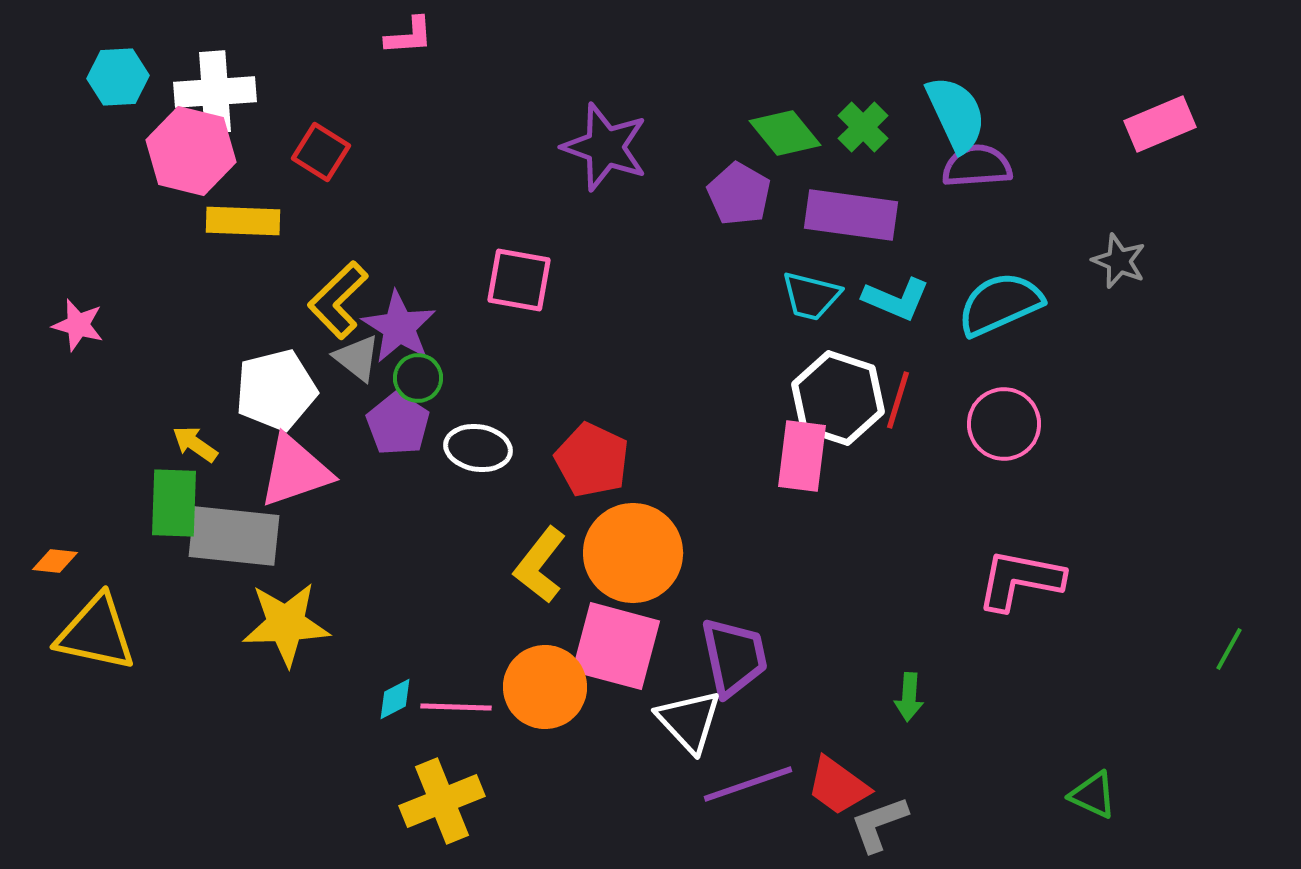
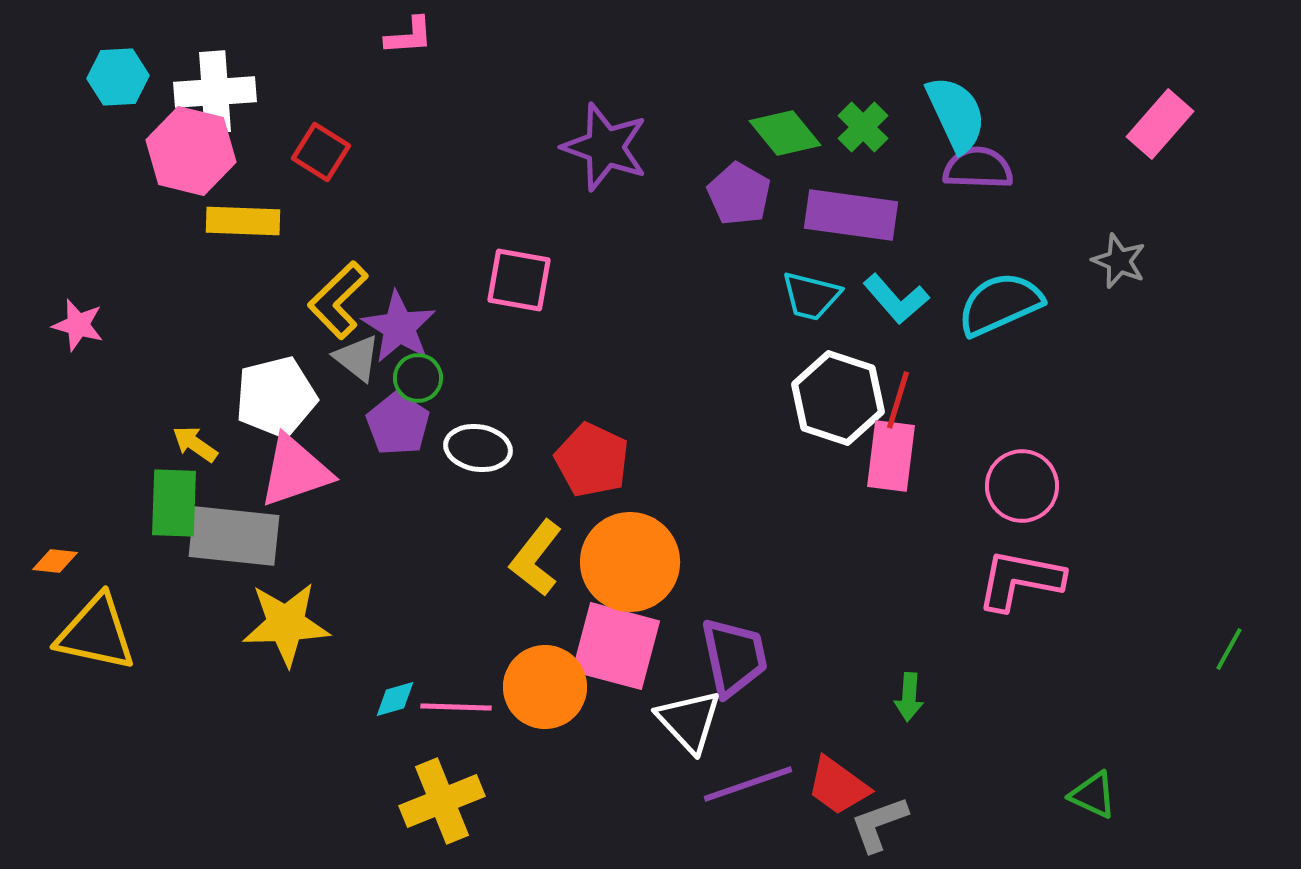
pink rectangle at (1160, 124): rotated 26 degrees counterclockwise
purple semicircle at (977, 166): moved 1 px right, 2 px down; rotated 6 degrees clockwise
cyan L-shape at (896, 299): rotated 26 degrees clockwise
white pentagon at (276, 390): moved 7 px down
pink circle at (1004, 424): moved 18 px right, 62 px down
pink rectangle at (802, 456): moved 89 px right
orange circle at (633, 553): moved 3 px left, 9 px down
yellow L-shape at (540, 565): moved 4 px left, 7 px up
cyan diamond at (395, 699): rotated 12 degrees clockwise
